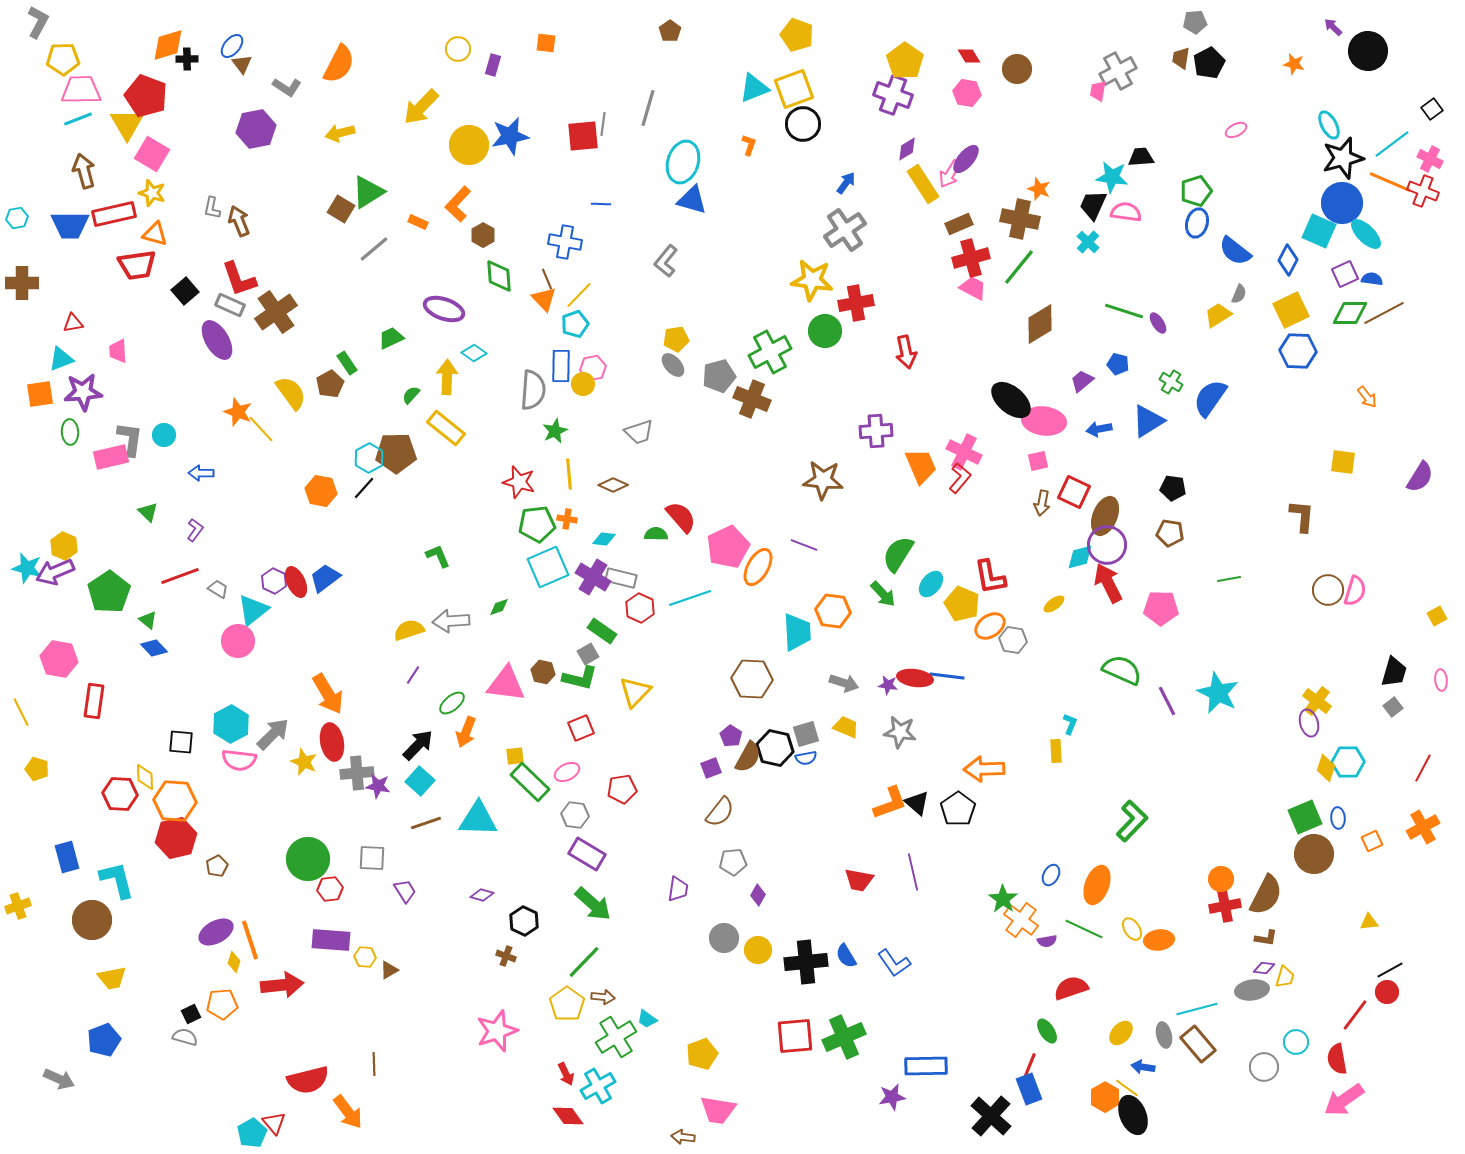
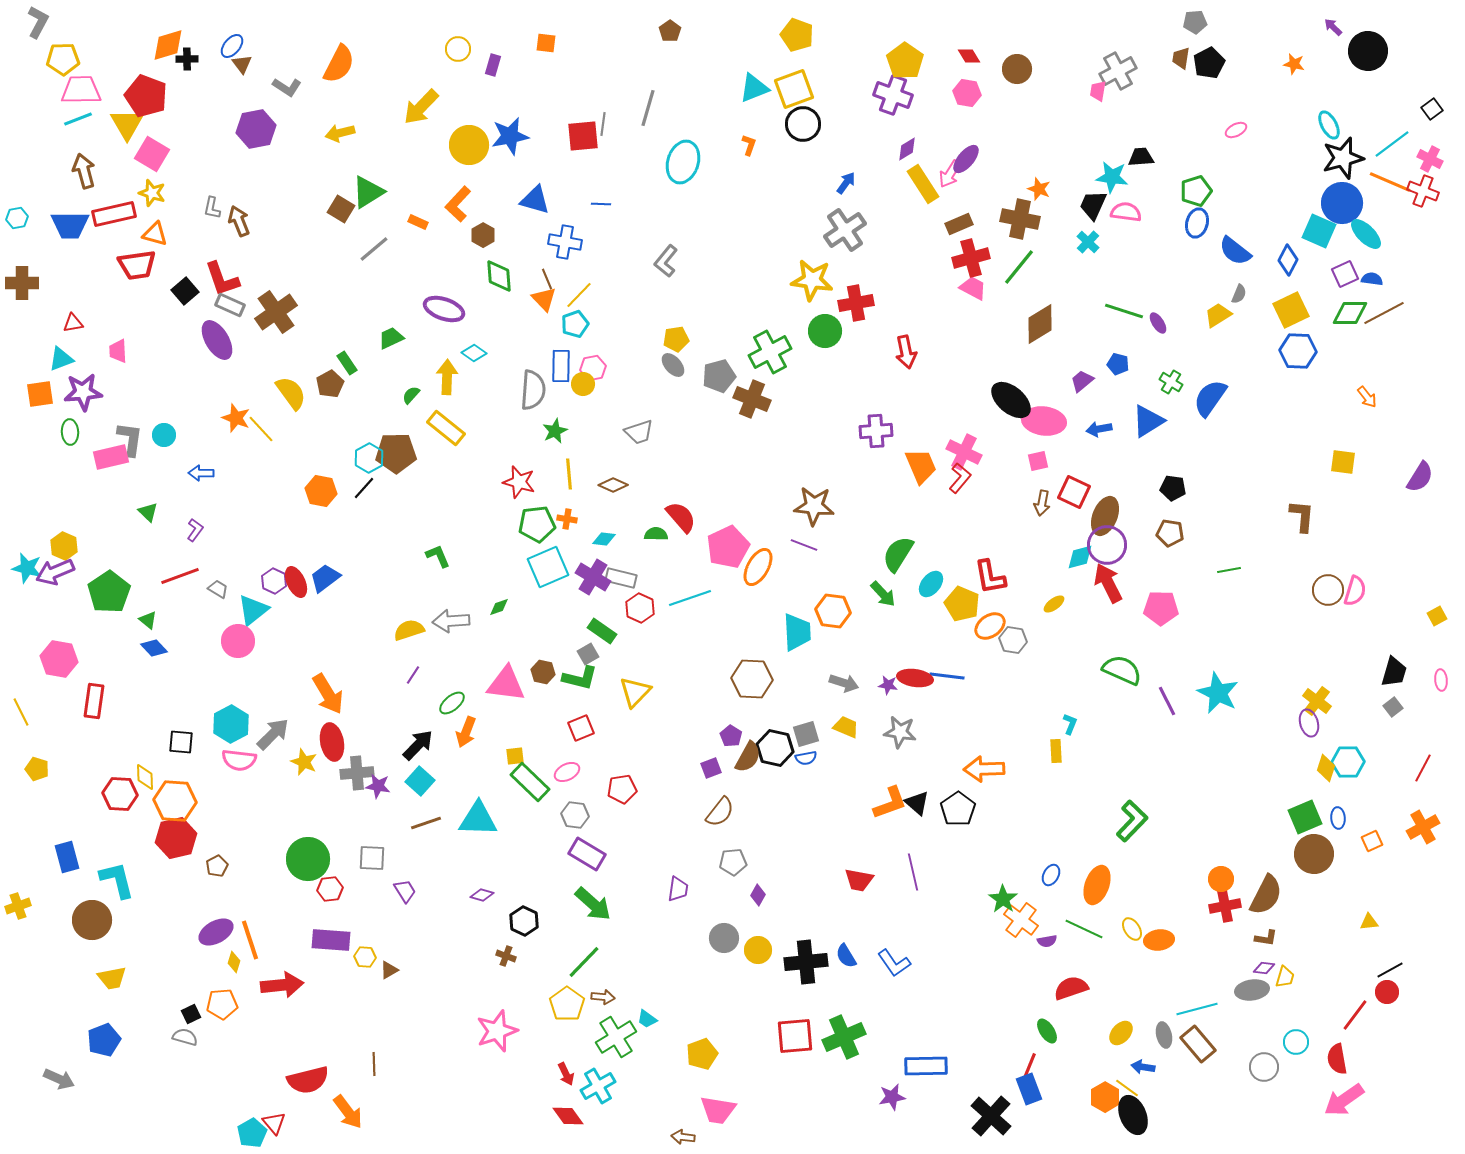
blue triangle at (692, 200): moved 157 px left
red L-shape at (239, 279): moved 17 px left
orange star at (238, 412): moved 2 px left, 6 px down
brown star at (823, 480): moved 9 px left, 26 px down
green line at (1229, 579): moved 9 px up
